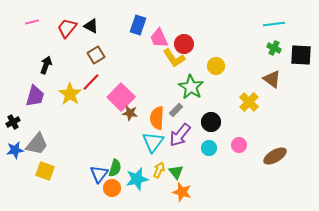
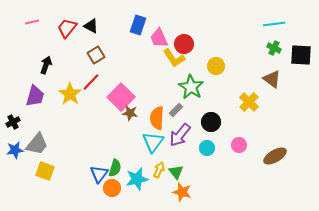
cyan circle: moved 2 px left
